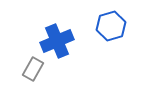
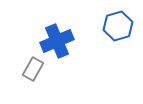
blue hexagon: moved 7 px right
